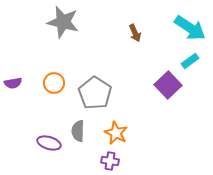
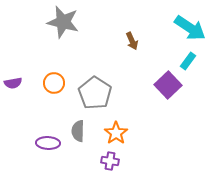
brown arrow: moved 3 px left, 8 px down
cyan rectangle: moved 2 px left; rotated 18 degrees counterclockwise
orange star: rotated 10 degrees clockwise
purple ellipse: moved 1 px left; rotated 15 degrees counterclockwise
